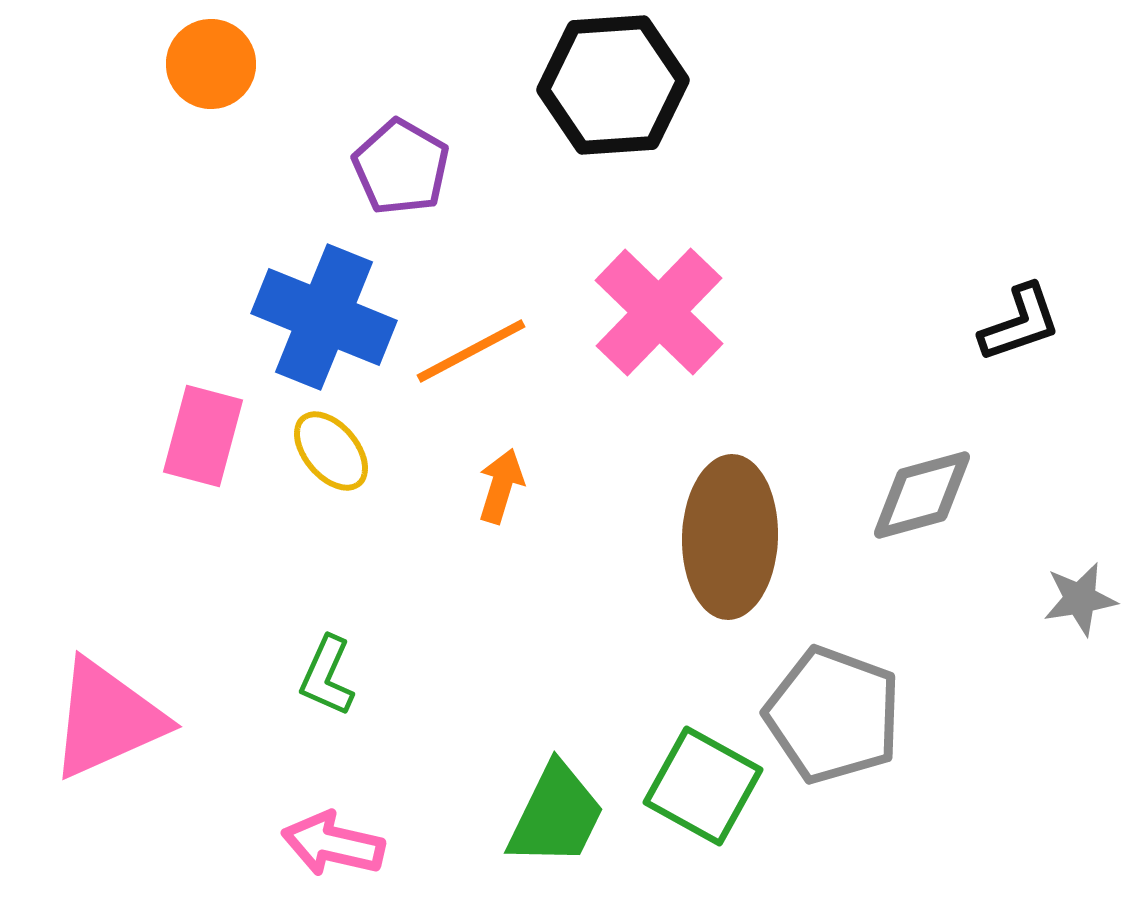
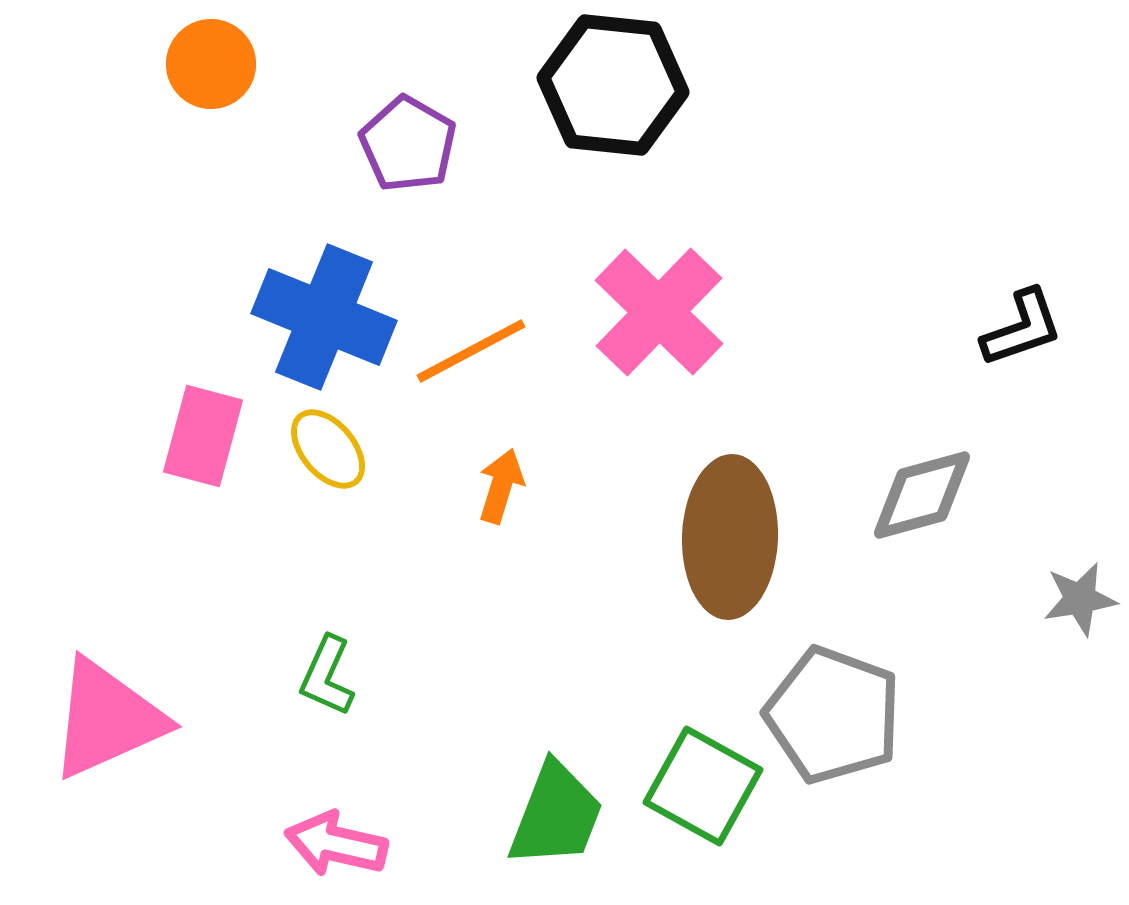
black hexagon: rotated 10 degrees clockwise
purple pentagon: moved 7 px right, 23 px up
black L-shape: moved 2 px right, 5 px down
yellow ellipse: moved 3 px left, 2 px up
green trapezoid: rotated 5 degrees counterclockwise
pink arrow: moved 3 px right
